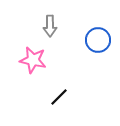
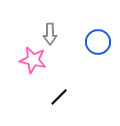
gray arrow: moved 8 px down
blue circle: moved 2 px down
